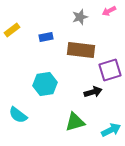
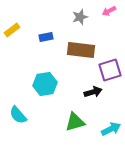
cyan semicircle: rotated 12 degrees clockwise
cyan arrow: moved 1 px up
